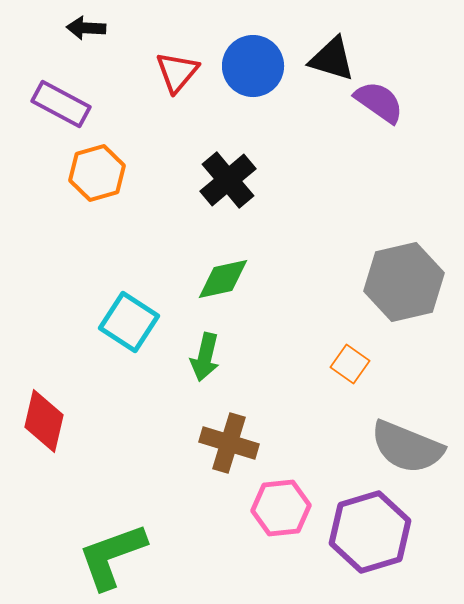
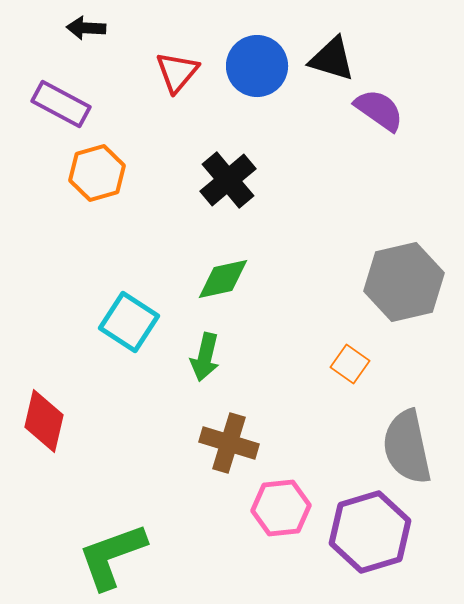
blue circle: moved 4 px right
purple semicircle: moved 8 px down
gray semicircle: rotated 56 degrees clockwise
